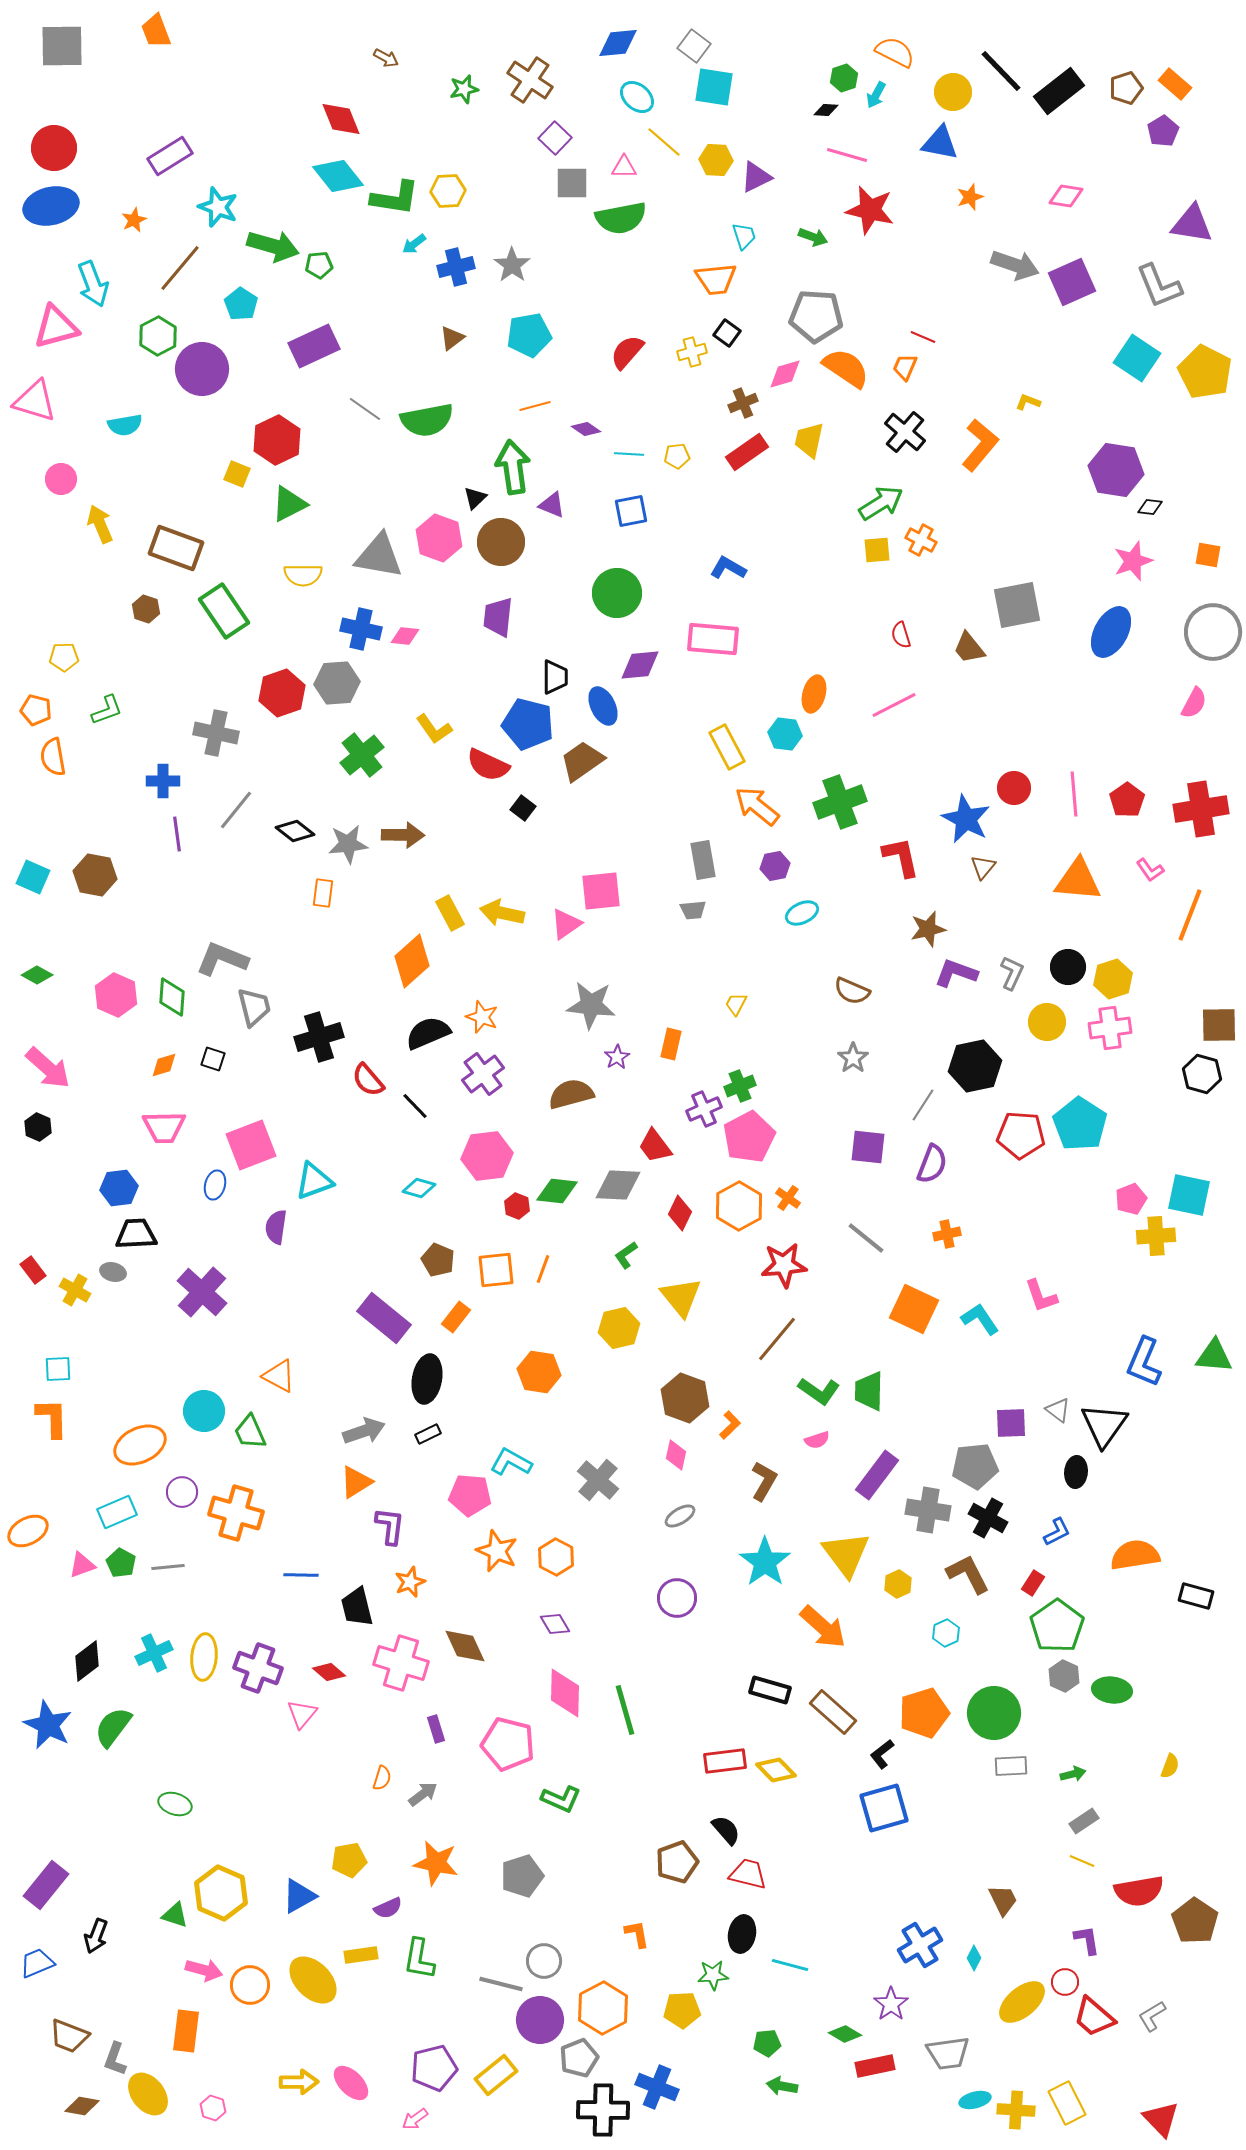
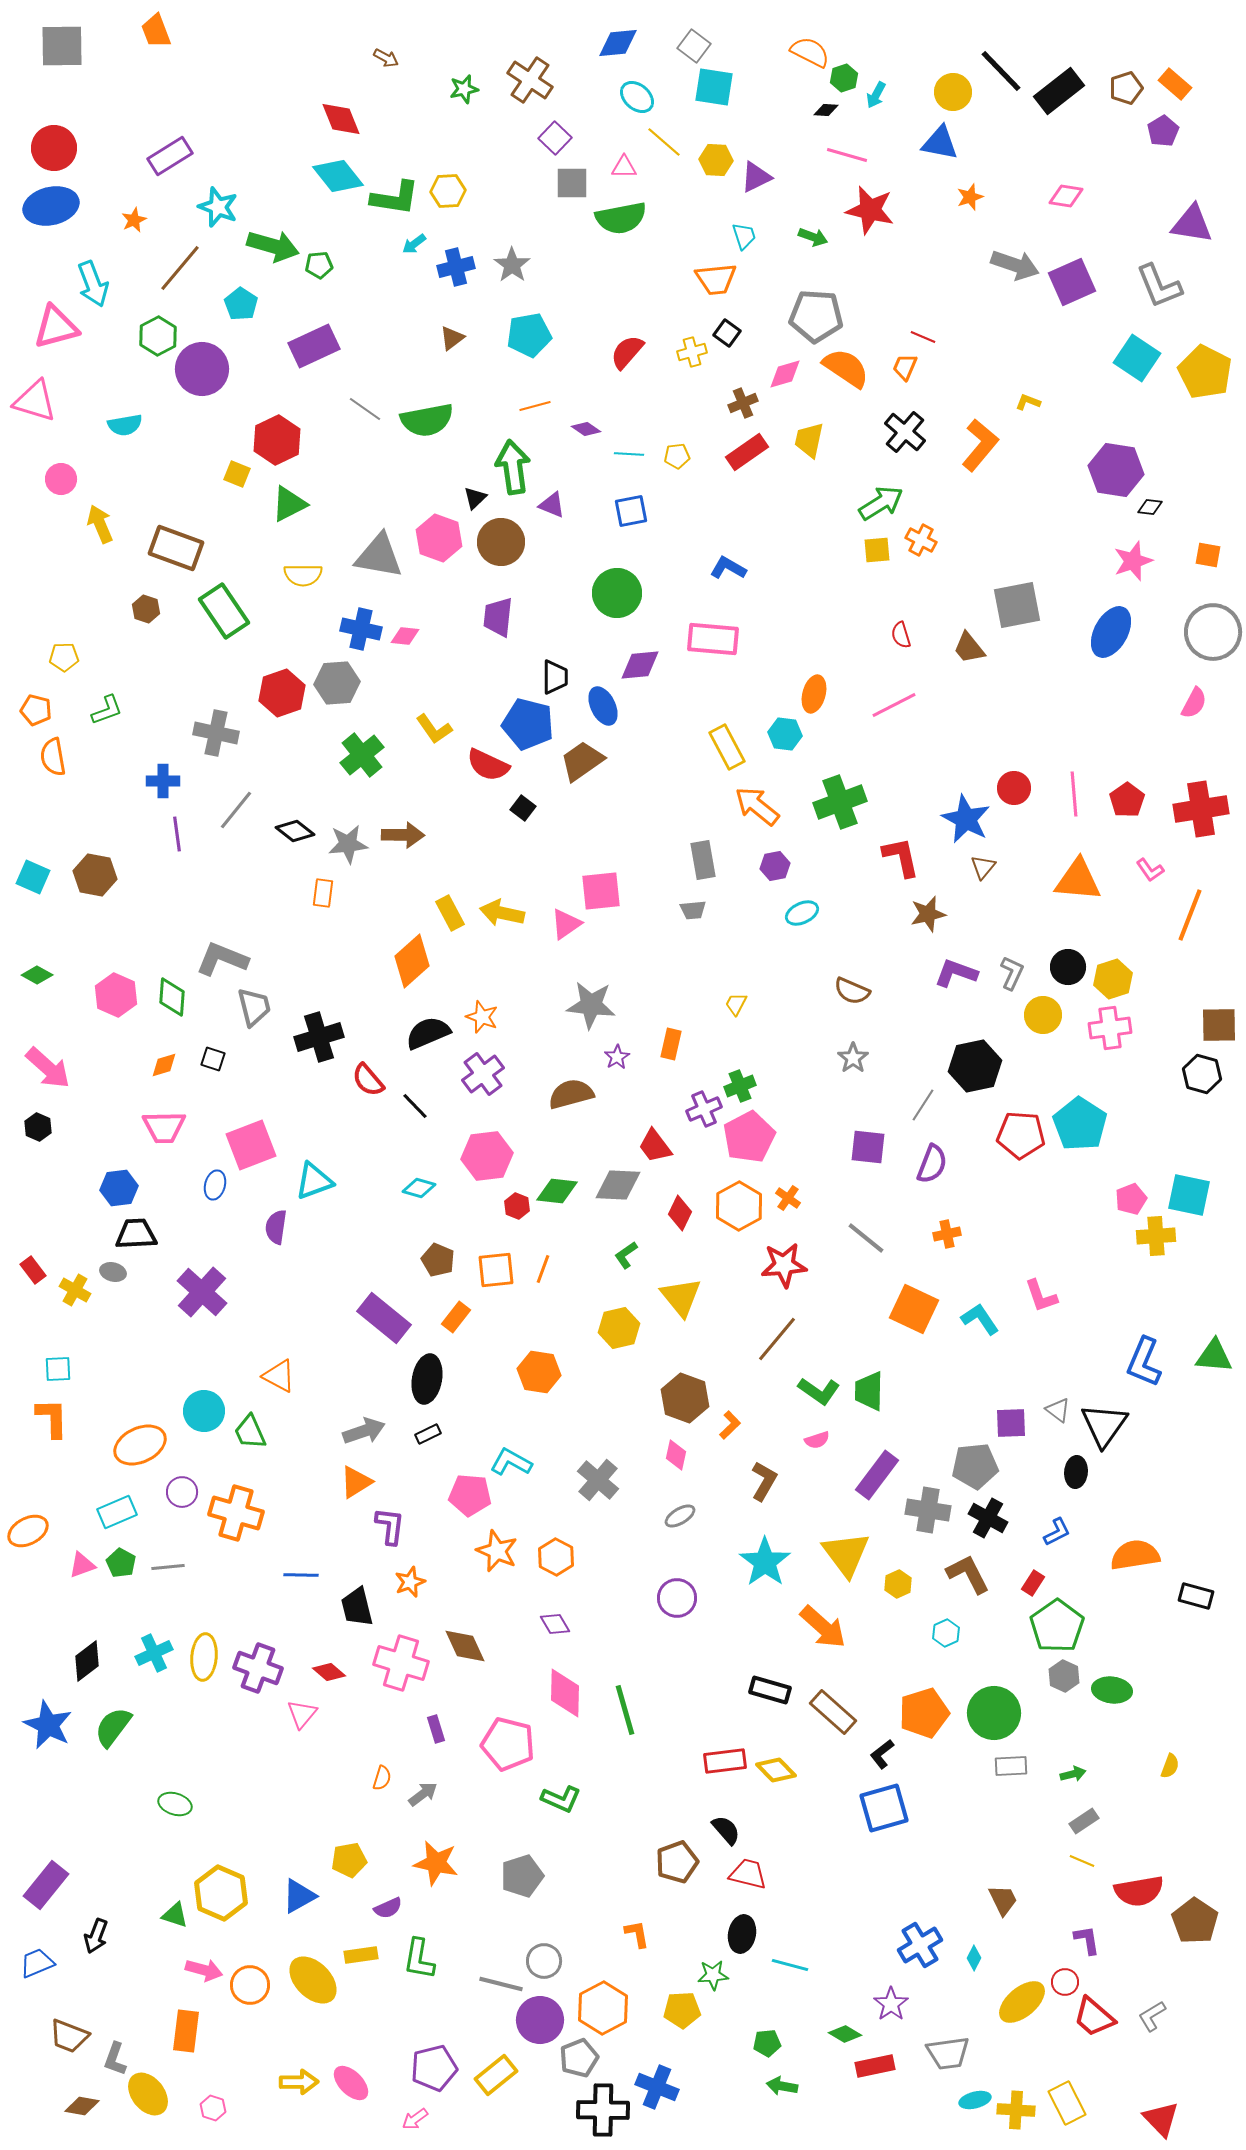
orange semicircle at (895, 52): moved 85 px left
brown star at (928, 929): moved 15 px up
yellow circle at (1047, 1022): moved 4 px left, 7 px up
